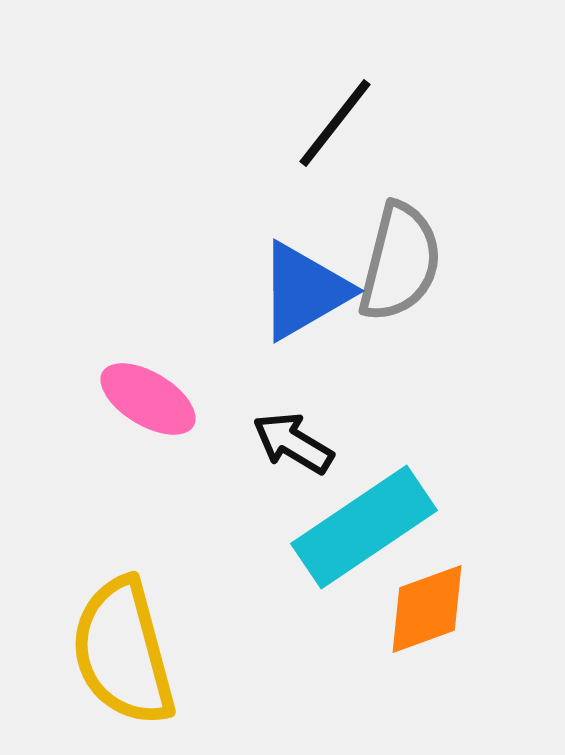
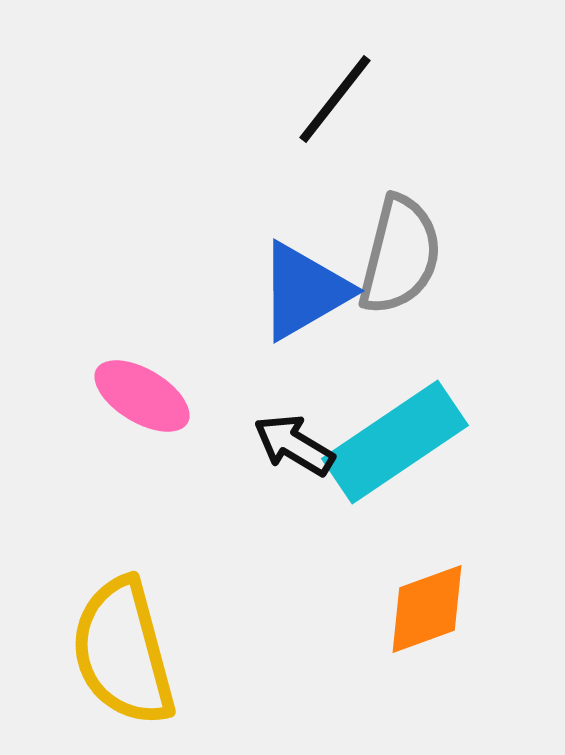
black line: moved 24 px up
gray semicircle: moved 7 px up
pink ellipse: moved 6 px left, 3 px up
black arrow: moved 1 px right, 2 px down
cyan rectangle: moved 31 px right, 85 px up
